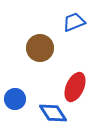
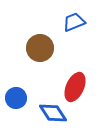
blue circle: moved 1 px right, 1 px up
